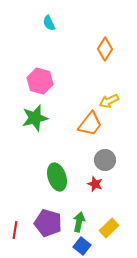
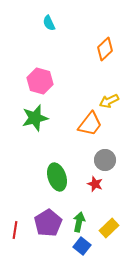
orange diamond: rotated 15 degrees clockwise
purple pentagon: rotated 24 degrees clockwise
